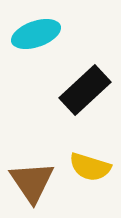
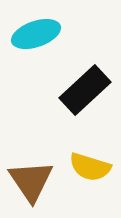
brown triangle: moved 1 px left, 1 px up
